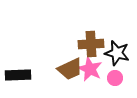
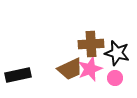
pink star: rotated 25 degrees clockwise
black rectangle: rotated 10 degrees counterclockwise
